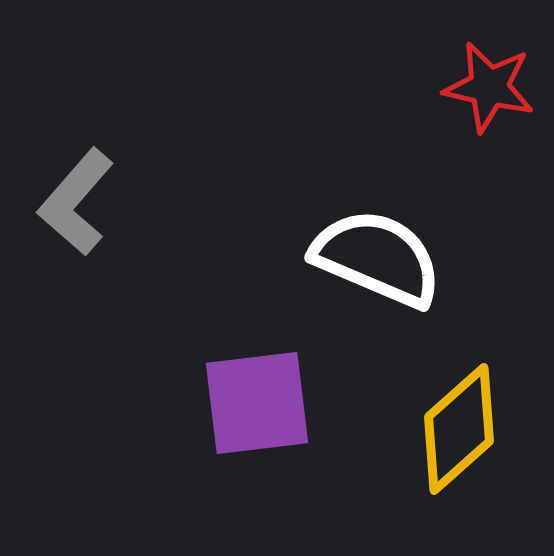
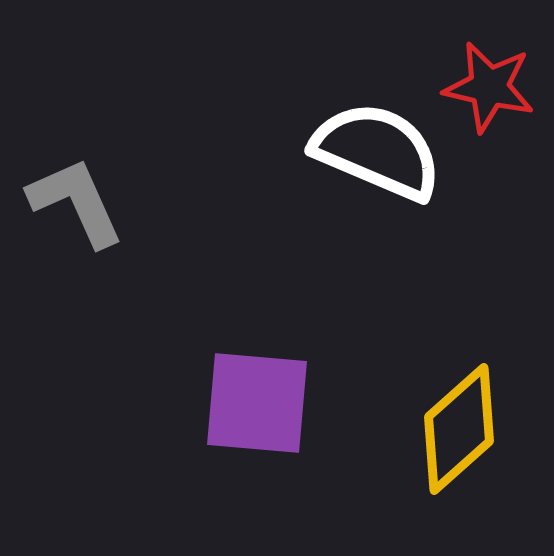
gray L-shape: rotated 115 degrees clockwise
white semicircle: moved 107 px up
purple square: rotated 12 degrees clockwise
